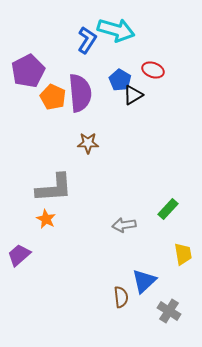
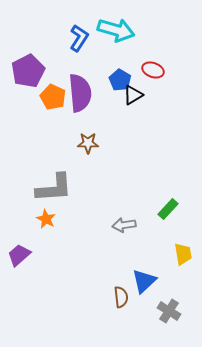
blue L-shape: moved 8 px left, 2 px up
